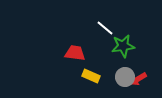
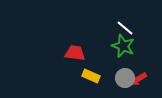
white line: moved 20 px right
green star: rotated 30 degrees clockwise
gray circle: moved 1 px down
